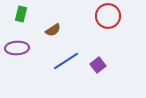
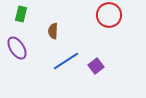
red circle: moved 1 px right, 1 px up
brown semicircle: moved 1 px down; rotated 126 degrees clockwise
purple ellipse: rotated 60 degrees clockwise
purple square: moved 2 px left, 1 px down
